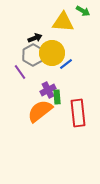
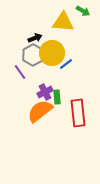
purple cross: moved 3 px left, 2 px down
